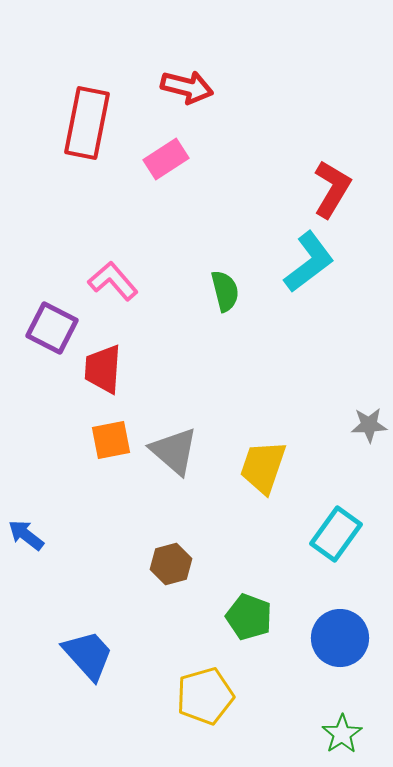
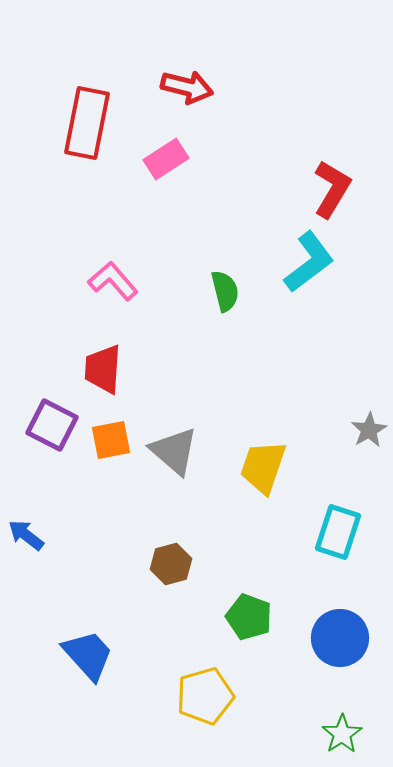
purple square: moved 97 px down
gray star: moved 5 px down; rotated 27 degrees counterclockwise
cyan rectangle: moved 2 px right, 2 px up; rotated 18 degrees counterclockwise
